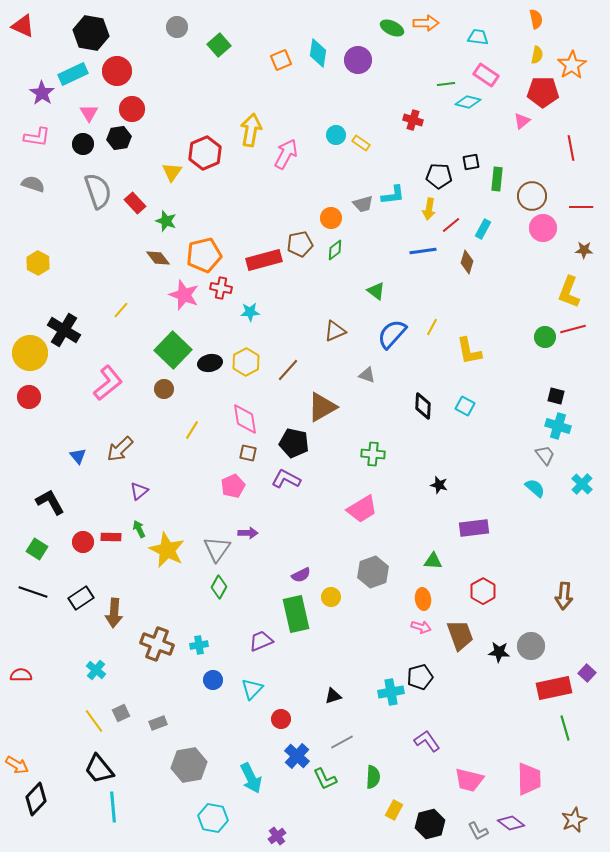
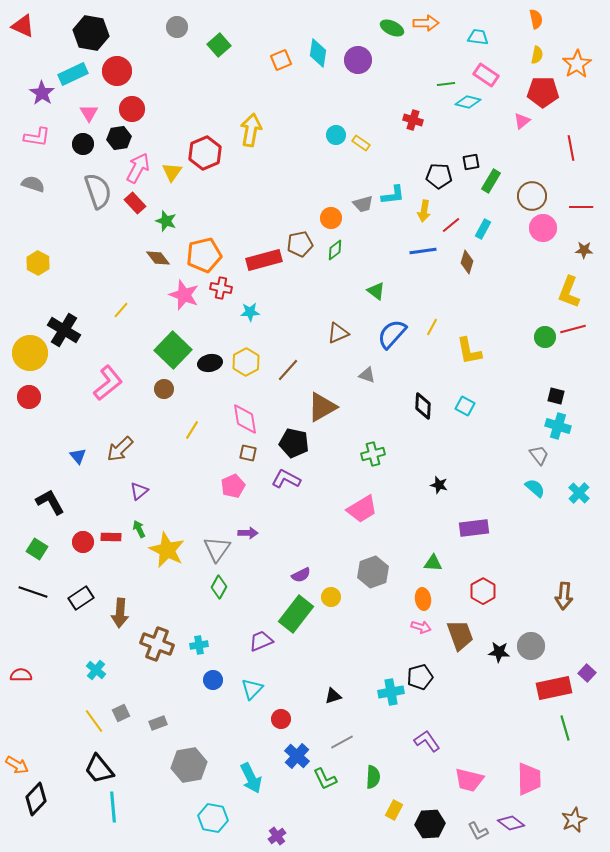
orange star at (572, 65): moved 5 px right, 1 px up
pink arrow at (286, 154): moved 148 px left, 14 px down
green rectangle at (497, 179): moved 6 px left, 2 px down; rotated 25 degrees clockwise
yellow arrow at (429, 209): moved 5 px left, 2 px down
brown triangle at (335, 331): moved 3 px right, 2 px down
green cross at (373, 454): rotated 20 degrees counterclockwise
gray trapezoid at (545, 455): moved 6 px left
cyan cross at (582, 484): moved 3 px left, 9 px down
green triangle at (433, 561): moved 2 px down
brown arrow at (114, 613): moved 6 px right
green rectangle at (296, 614): rotated 51 degrees clockwise
black hexagon at (430, 824): rotated 12 degrees clockwise
